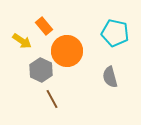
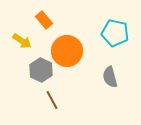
orange rectangle: moved 6 px up
brown line: moved 1 px down
